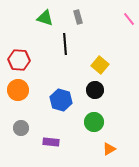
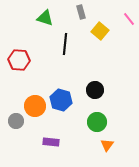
gray rectangle: moved 3 px right, 5 px up
black line: rotated 10 degrees clockwise
yellow square: moved 34 px up
orange circle: moved 17 px right, 16 px down
green circle: moved 3 px right
gray circle: moved 5 px left, 7 px up
orange triangle: moved 2 px left, 4 px up; rotated 24 degrees counterclockwise
